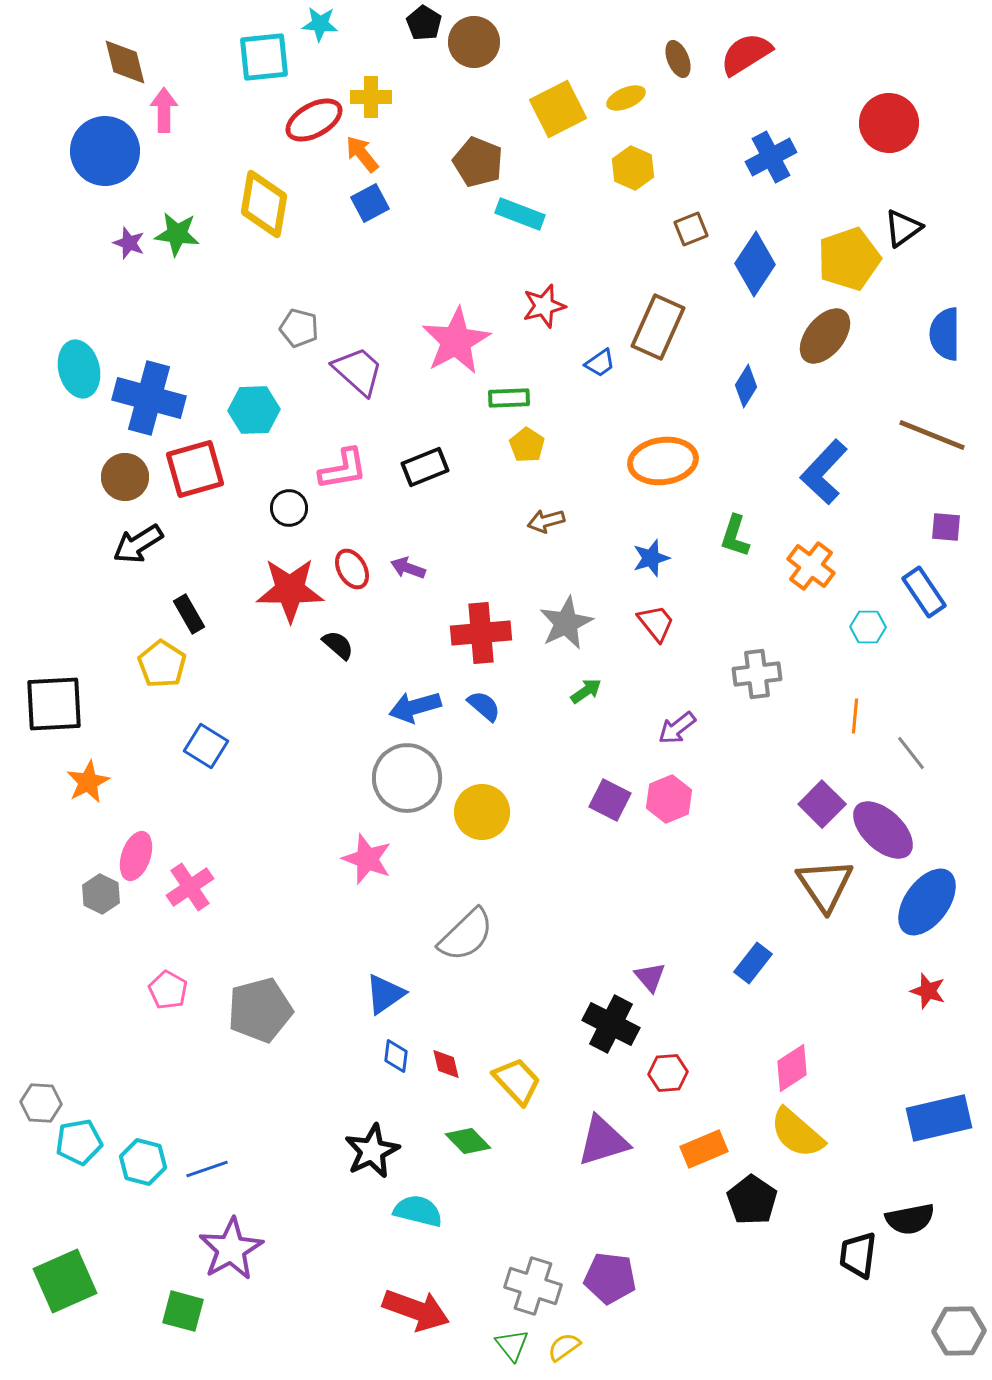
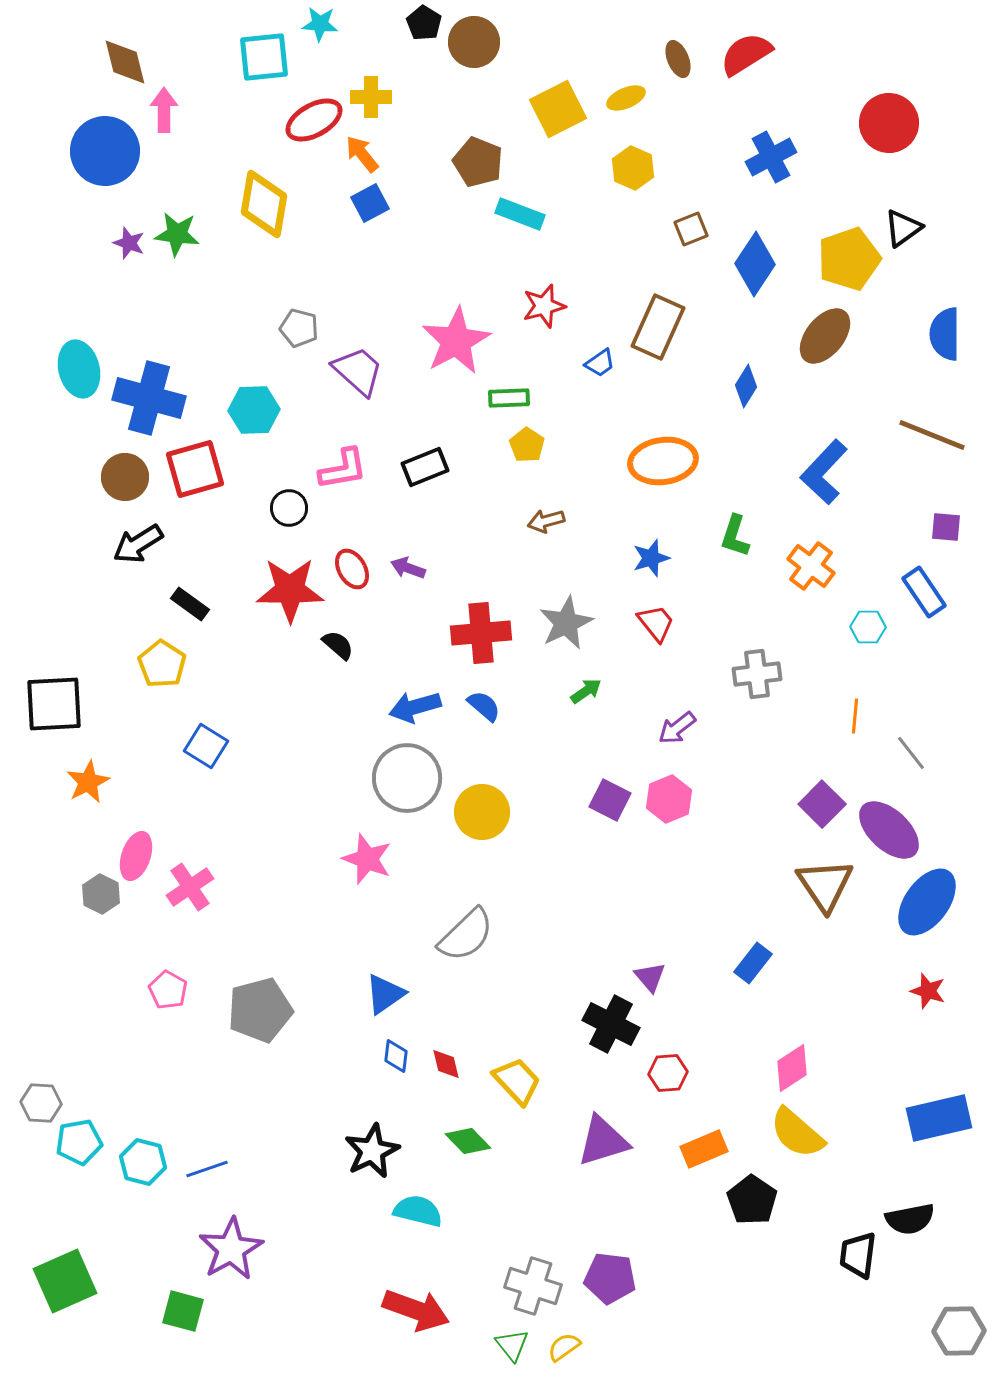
black rectangle at (189, 614): moved 1 px right, 10 px up; rotated 24 degrees counterclockwise
purple ellipse at (883, 830): moved 6 px right
